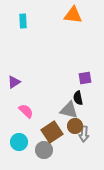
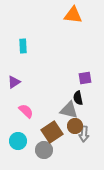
cyan rectangle: moved 25 px down
cyan circle: moved 1 px left, 1 px up
